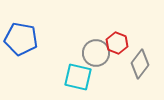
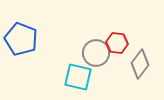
blue pentagon: rotated 12 degrees clockwise
red hexagon: rotated 15 degrees counterclockwise
